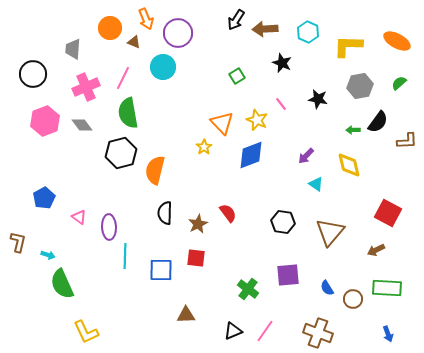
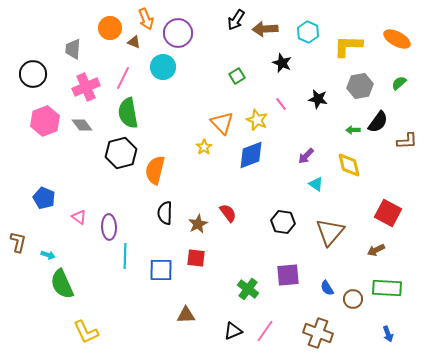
orange ellipse at (397, 41): moved 2 px up
blue pentagon at (44, 198): rotated 20 degrees counterclockwise
